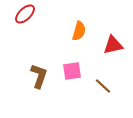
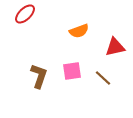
orange semicircle: rotated 54 degrees clockwise
red triangle: moved 2 px right, 2 px down
brown line: moved 8 px up
